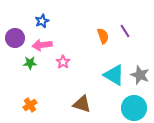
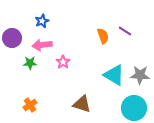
purple line: rotated 24 degrees counterclockwise
purple circle: moved 3 px left
gray star: rotated 18 degrees counterclockwise
